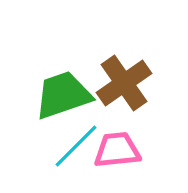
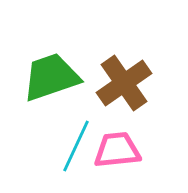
green trapezoid: moved 12 px left, 18 px up
cyan line: rotated 20 degrees counterclockwise
